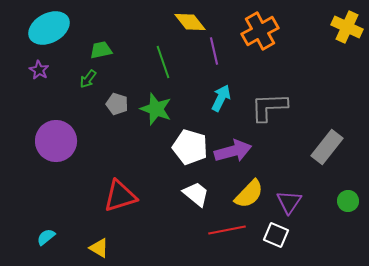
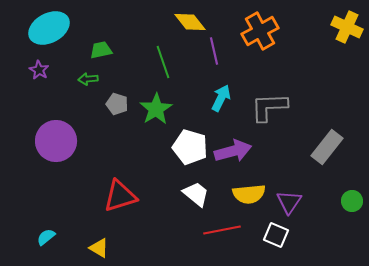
green arrow: rotated 48 degrees clockwise
green star: rotated 20 degrees clockwise
yellow semicircle: rotated 40 degrees clockwise
green circle: moved 4 px right
red line: moved 5 px left
